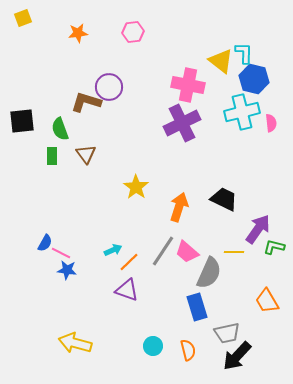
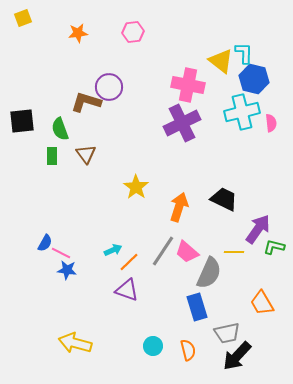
orange trapezoid: moved 5 px left, 2 px down
